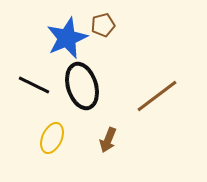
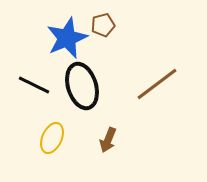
brown line: moved 12 px up
